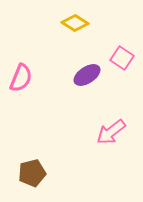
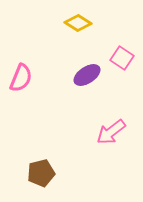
yellow diamond: moved 3 px right
brown pentagon: moved 9 px right
